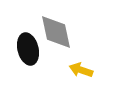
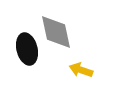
black ellipse: moved 1 px left
